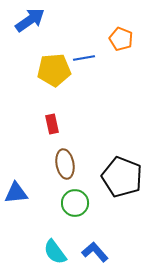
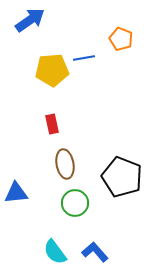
yellow pentagon: moved 2 px left
